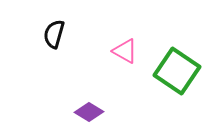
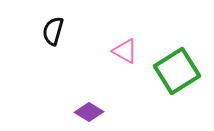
black semicircle: moved 1 px left, 3 px up
green square: rotated 24 degrees clockwise
